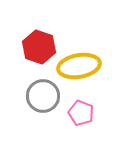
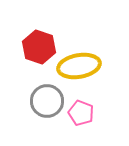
gray circle: moved 4 px right, 5 px down
